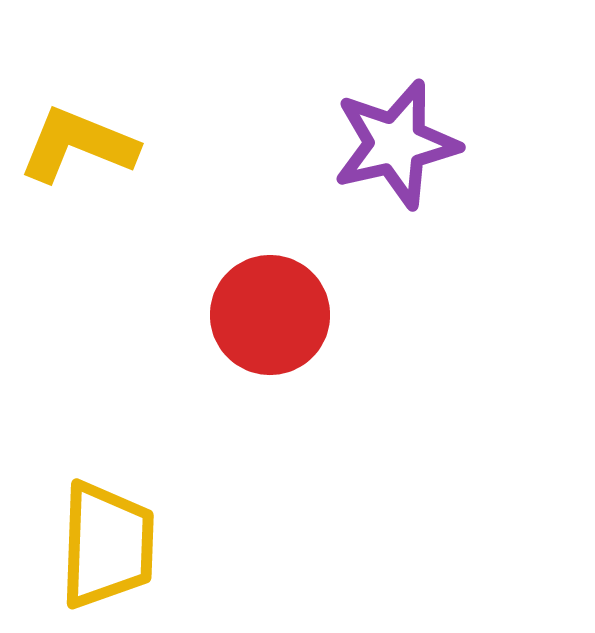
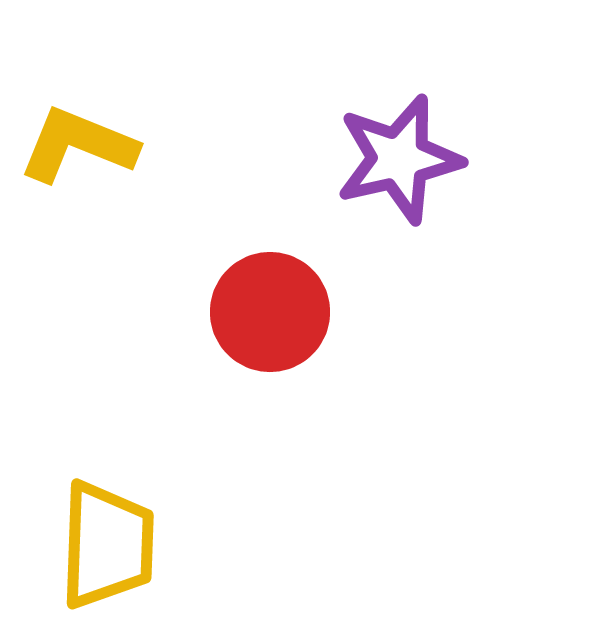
purple star: moved 3 px right, 15 px down
red circle: moved 3 px up
